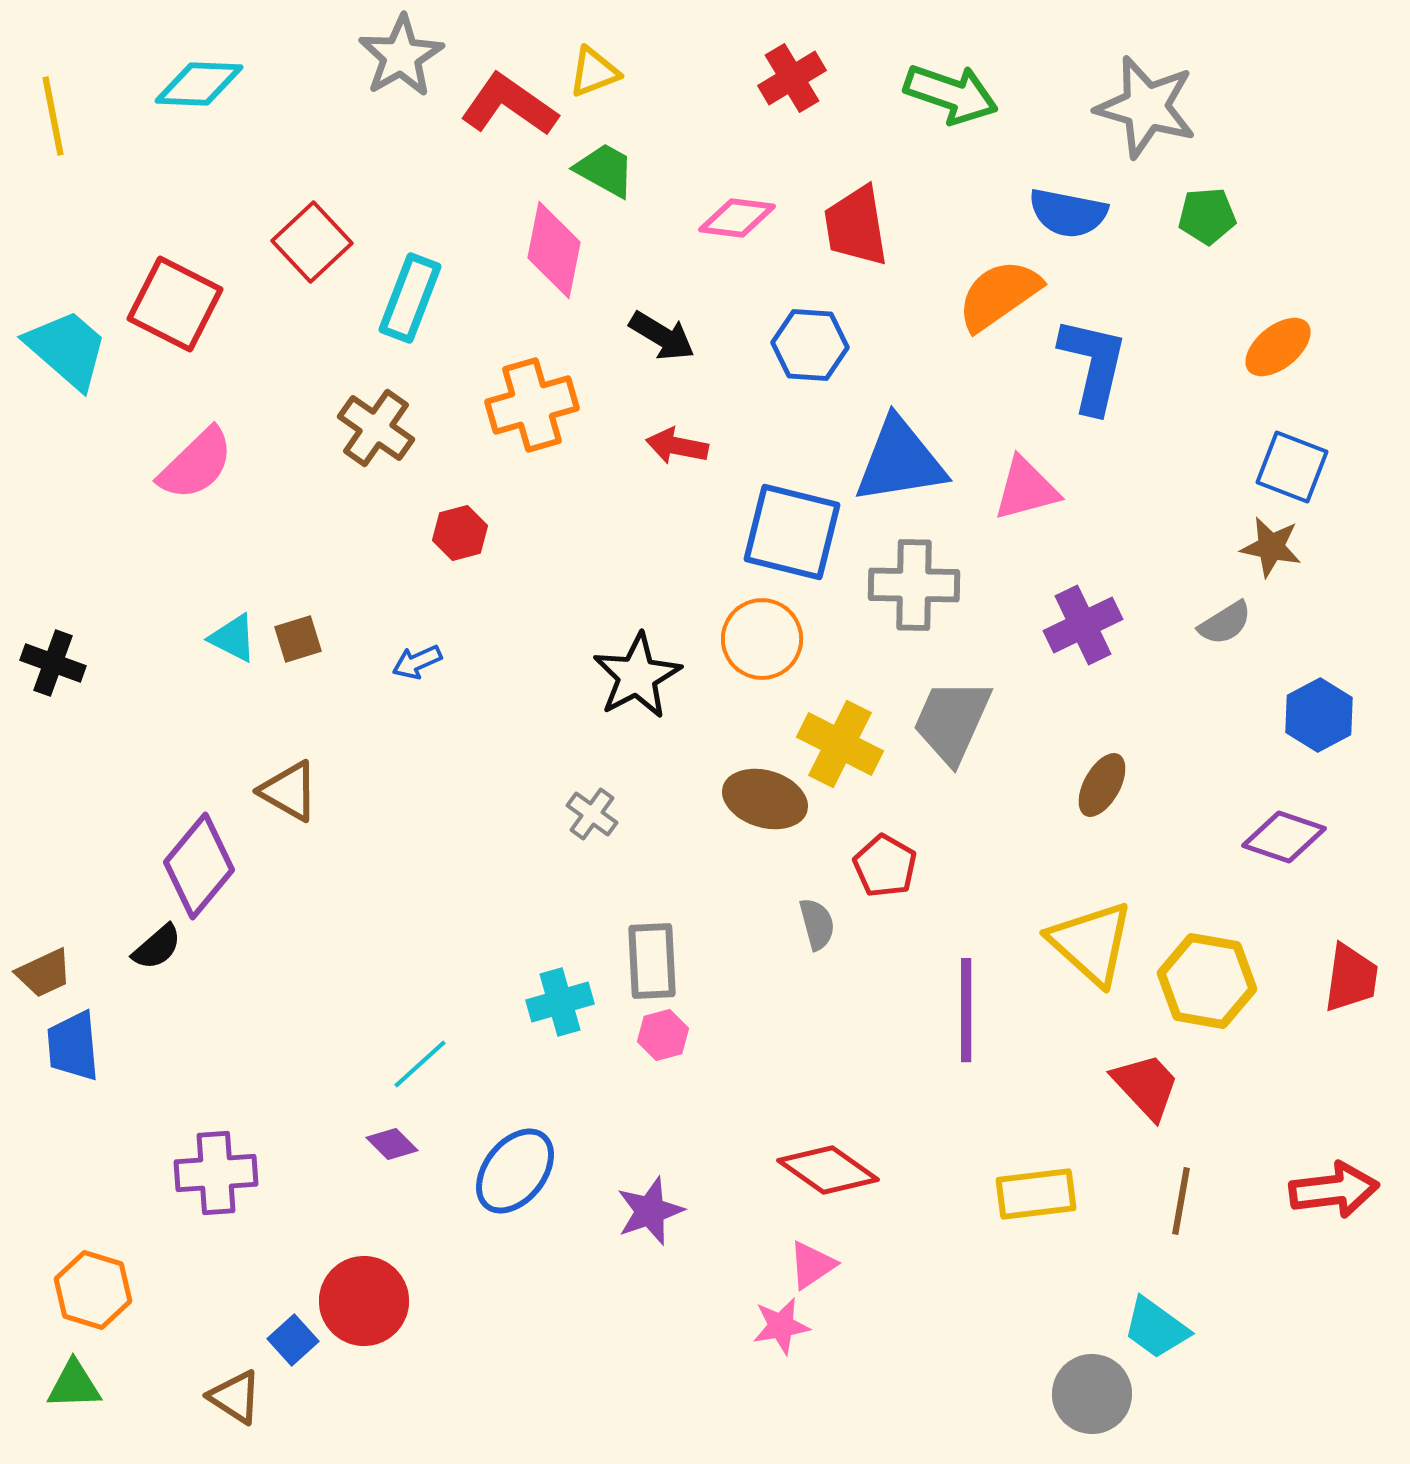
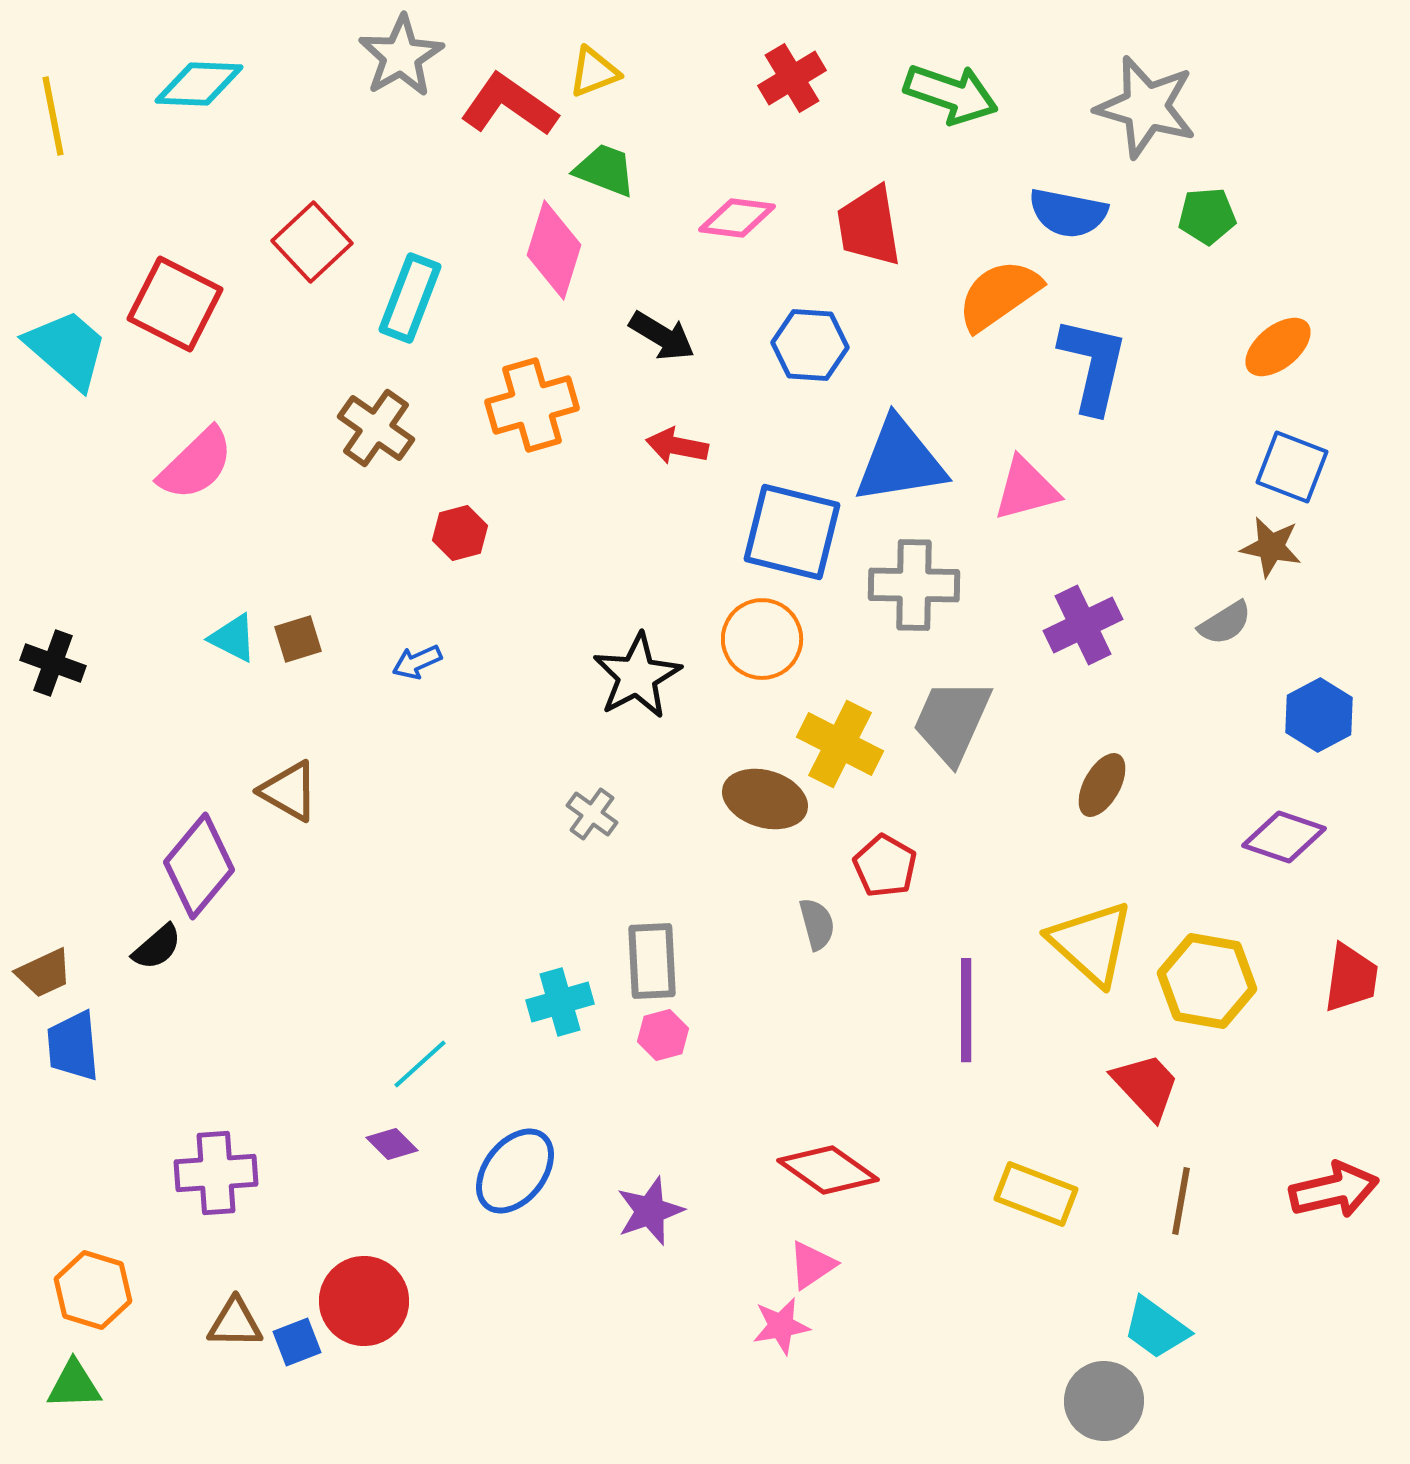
green trapezoid at (605, 170): rotated 8 degrees counterclockwise
red trapezoid at (856, 226): moved 13 px right
pink diamond at (554, 250): rotated 6 degrees clockwise
red arrow at (1334, 1190): rotated 6 degrees counterclockwise
yellow rectangle at (1036, 1194): rotated 28 degrees clockwise
blue square at (293, 1340): moved 4 px right, 2 px down; rotated 21 degrees clockwise
gray circle at (1092, 1394): moved 12 px right, 7 px down
brown triangle at (235, 1397): moved 74 px up; rotated 32 degrees counterclockwise
